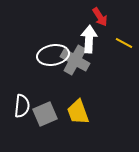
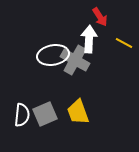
white semicircle: moved 9 px down
